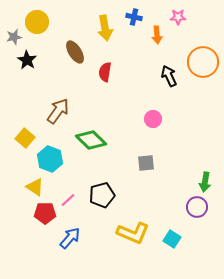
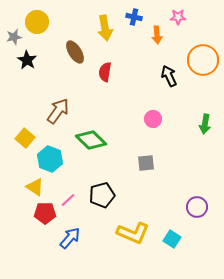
orange circle: moved 2 px up
green arrow: moved 58 px up
